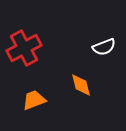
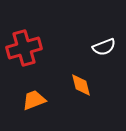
red cross: rotated 12 degrees clockwise
